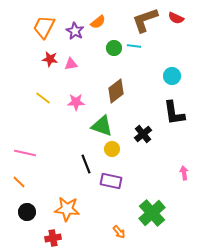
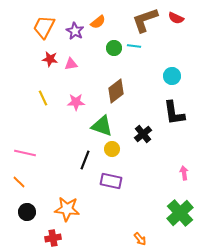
yellow line: rotated 28 degrees clockwise
black line: moved 1 px left, 4 px up; rotated 42 degrees clockwise
green cross: moved 28 px right
orange arrow: moved 21 px right, 7 px down
